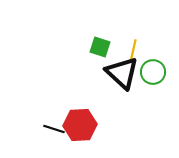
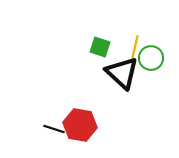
yellow line: moved 2 px right, 4 px up
green circle: moved 2 px left, 14 px up
red hexagon: rotated 12 degrees clockwise
